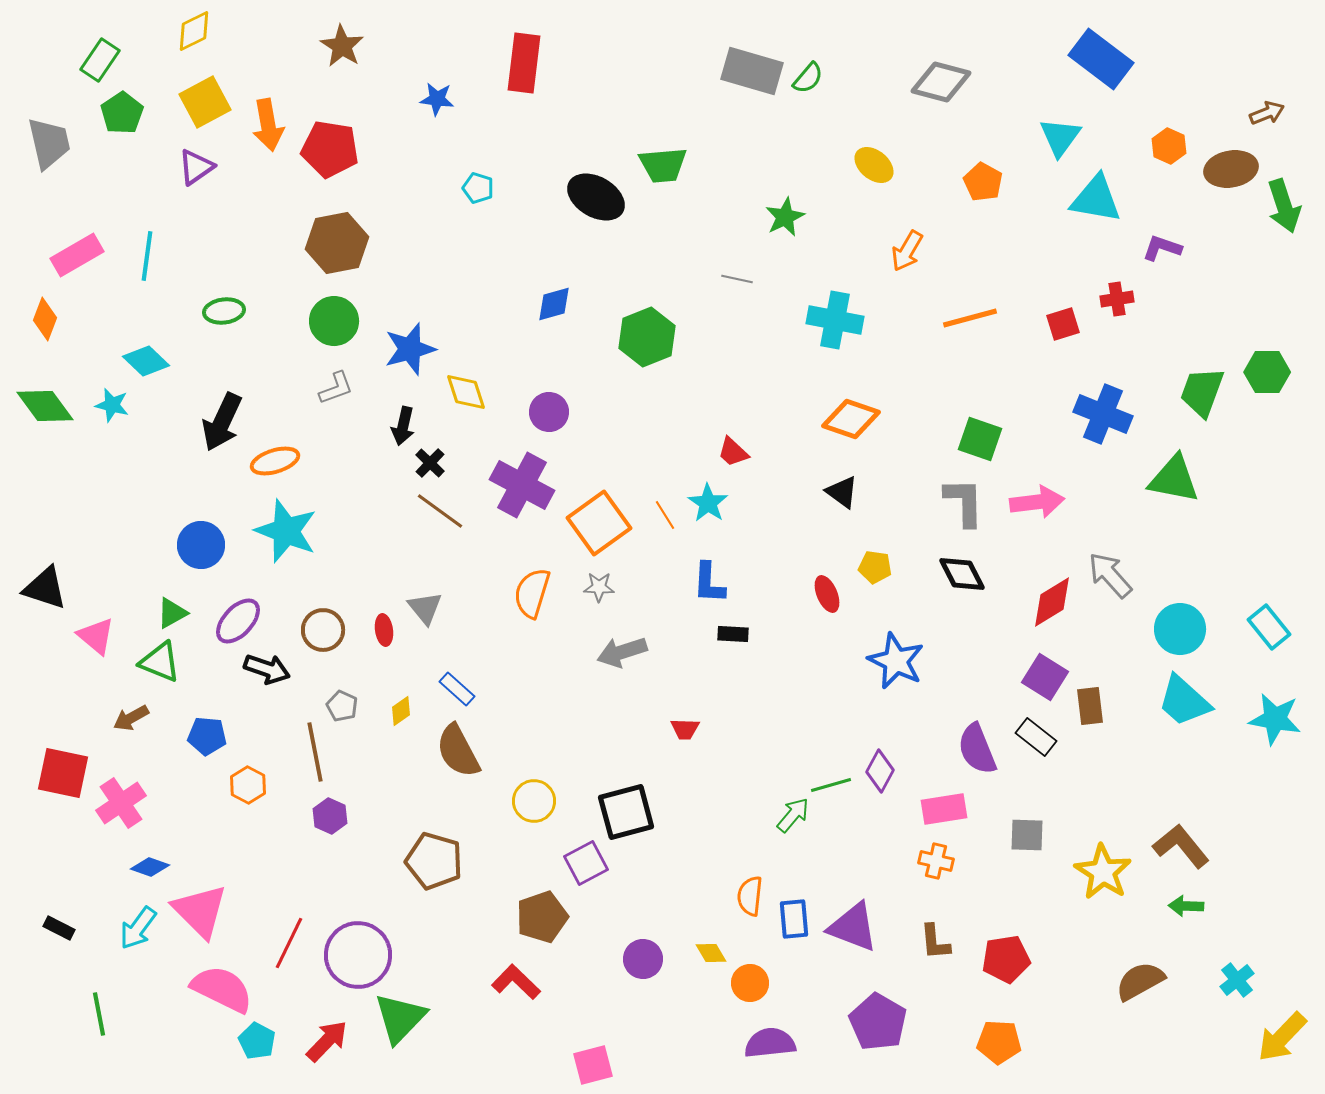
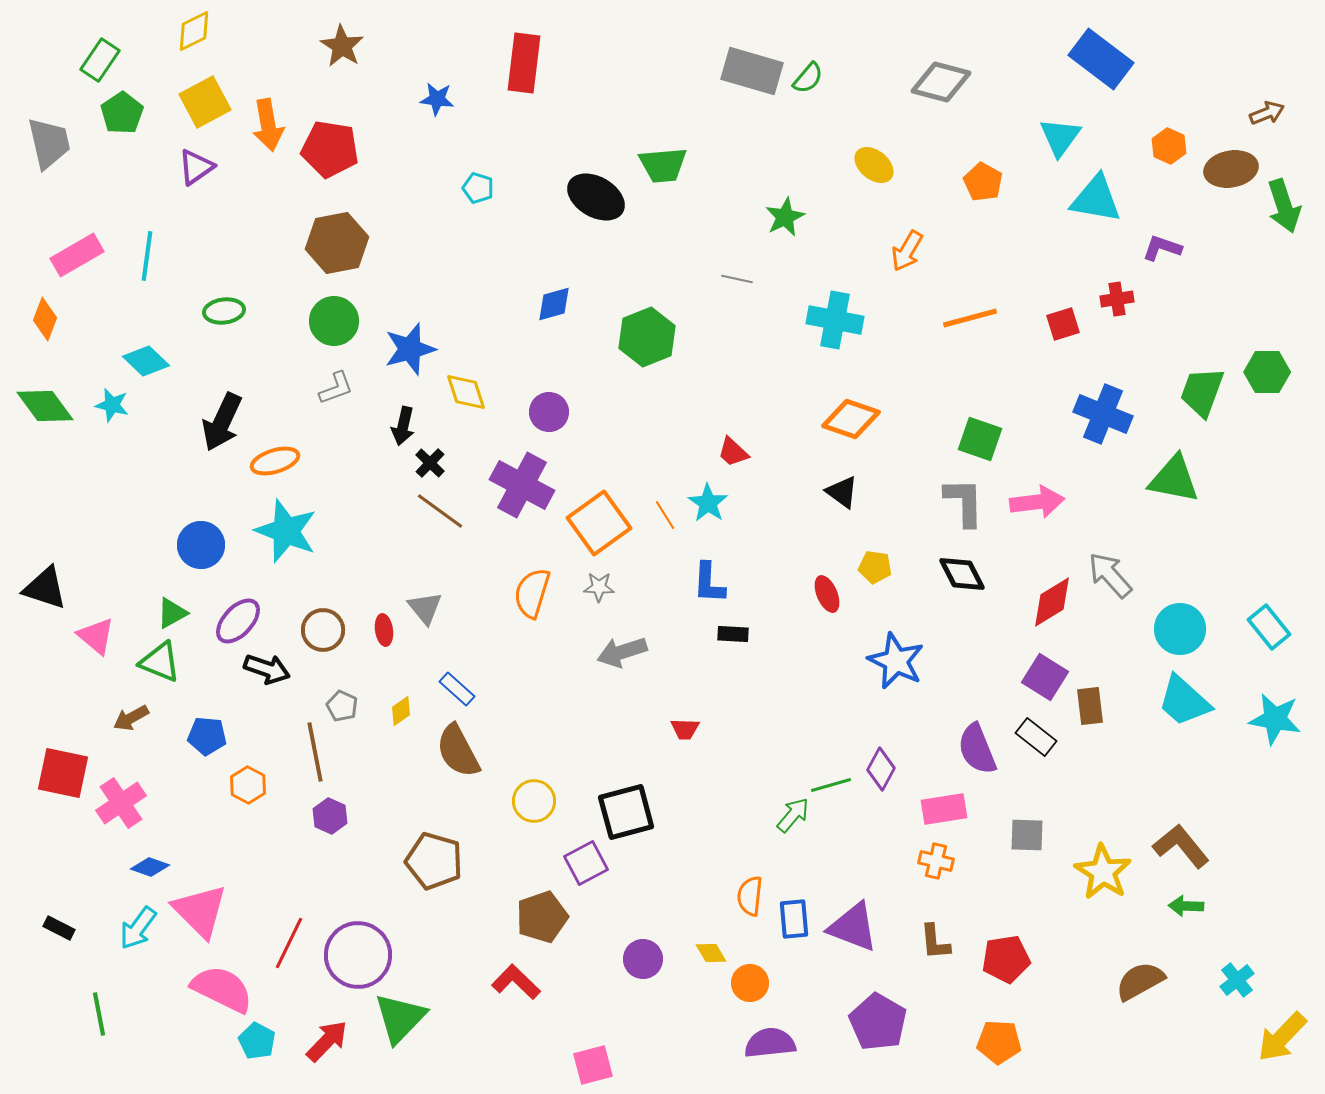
purple diamond at (880, 771): moved 1 px right, 2 px up
